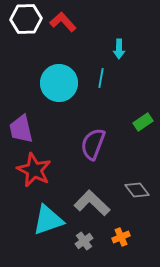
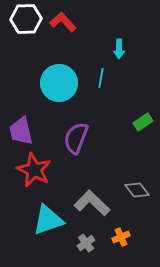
purple trapezoid: moved 2 px down
purple semicircle: moved 17 px left, 6 px up
gray cross: moved 2 px right, 2 px down
